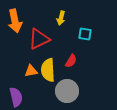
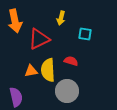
red semicircle: rotated 104 degrees counterclockwise
